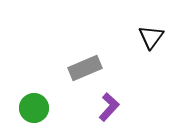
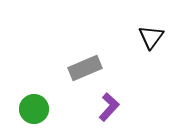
green circle: moved 1 px down
